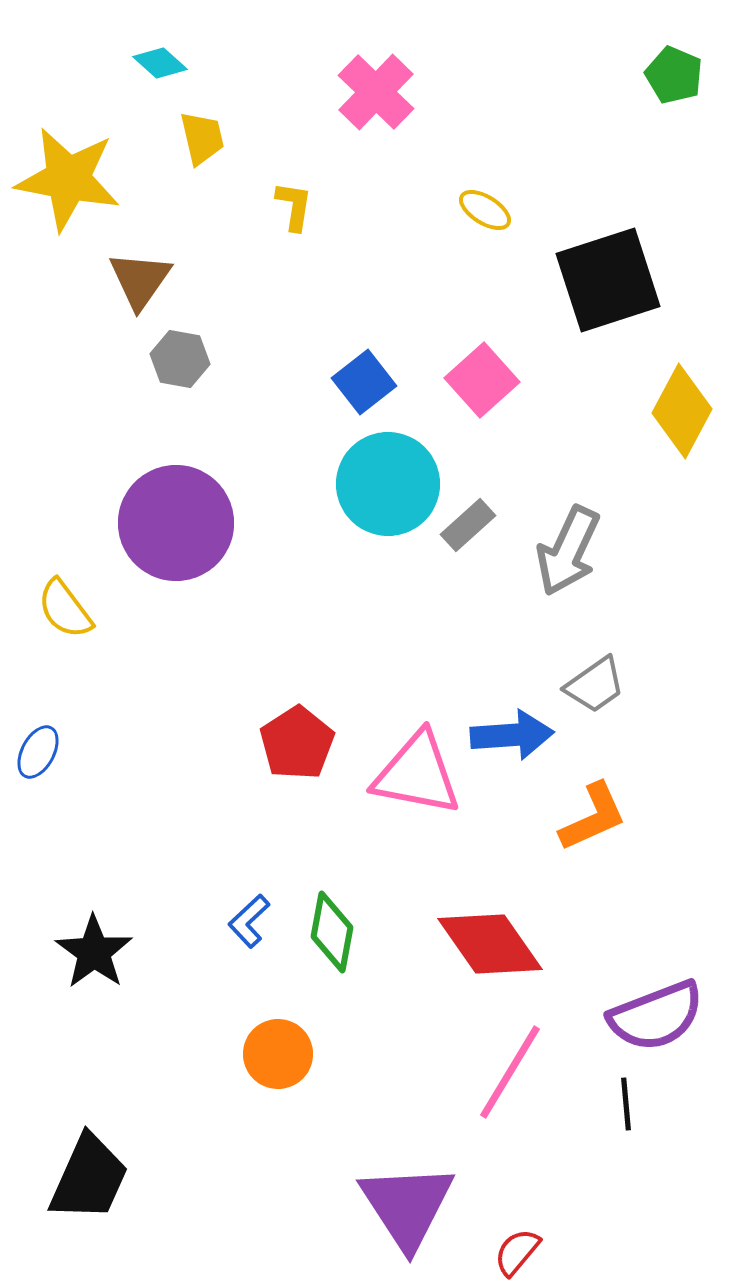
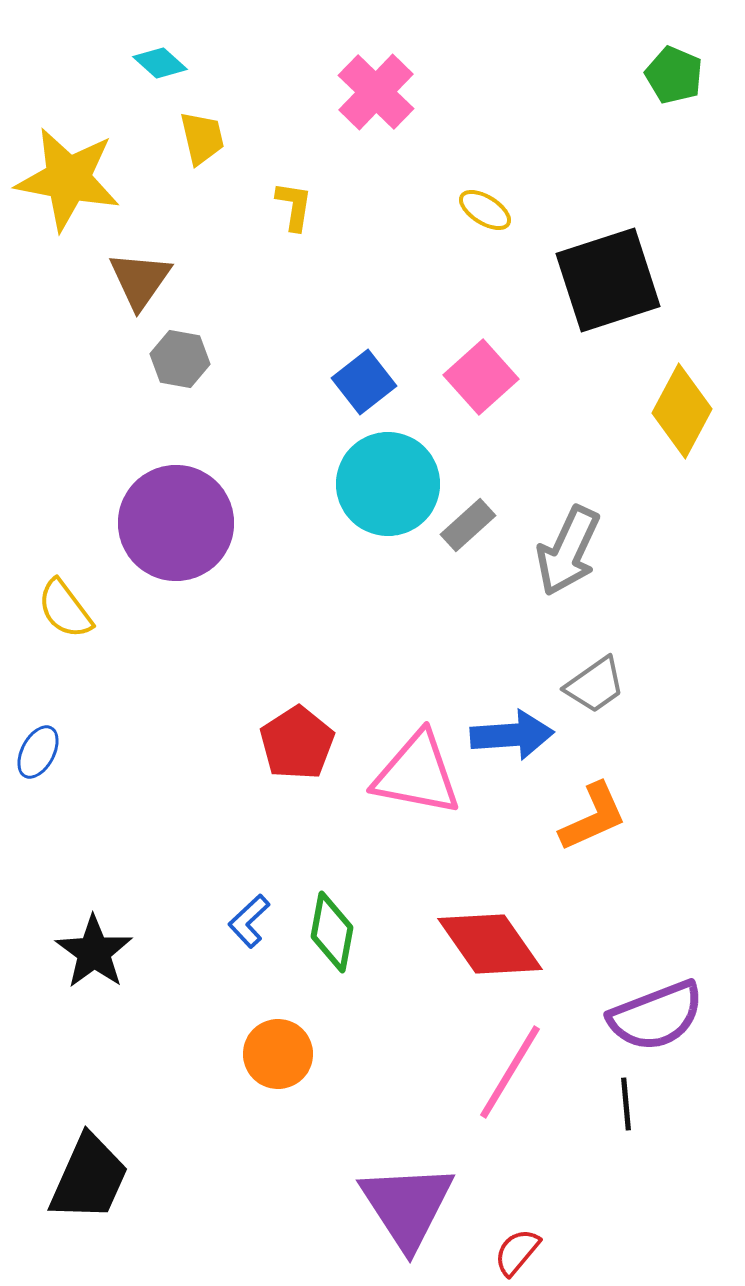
pink square: moved 1 px left, 3 px up
